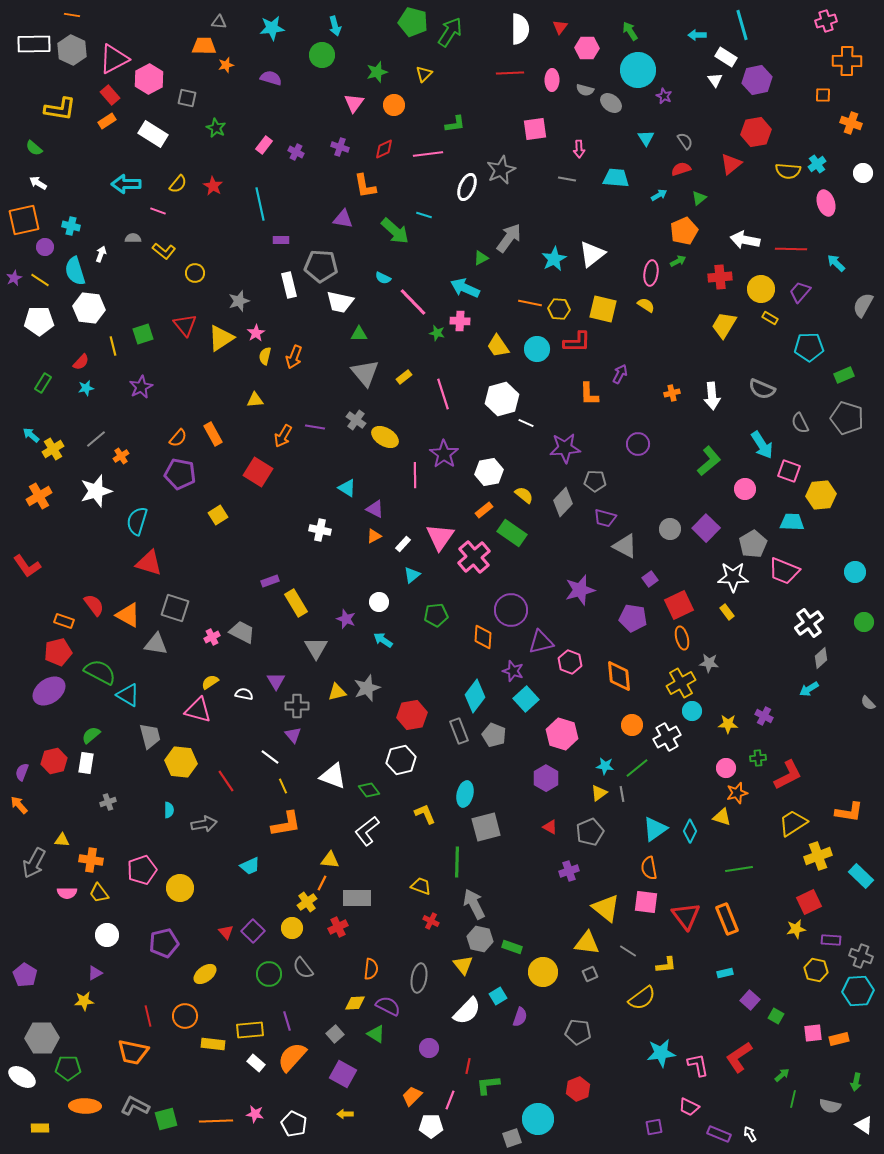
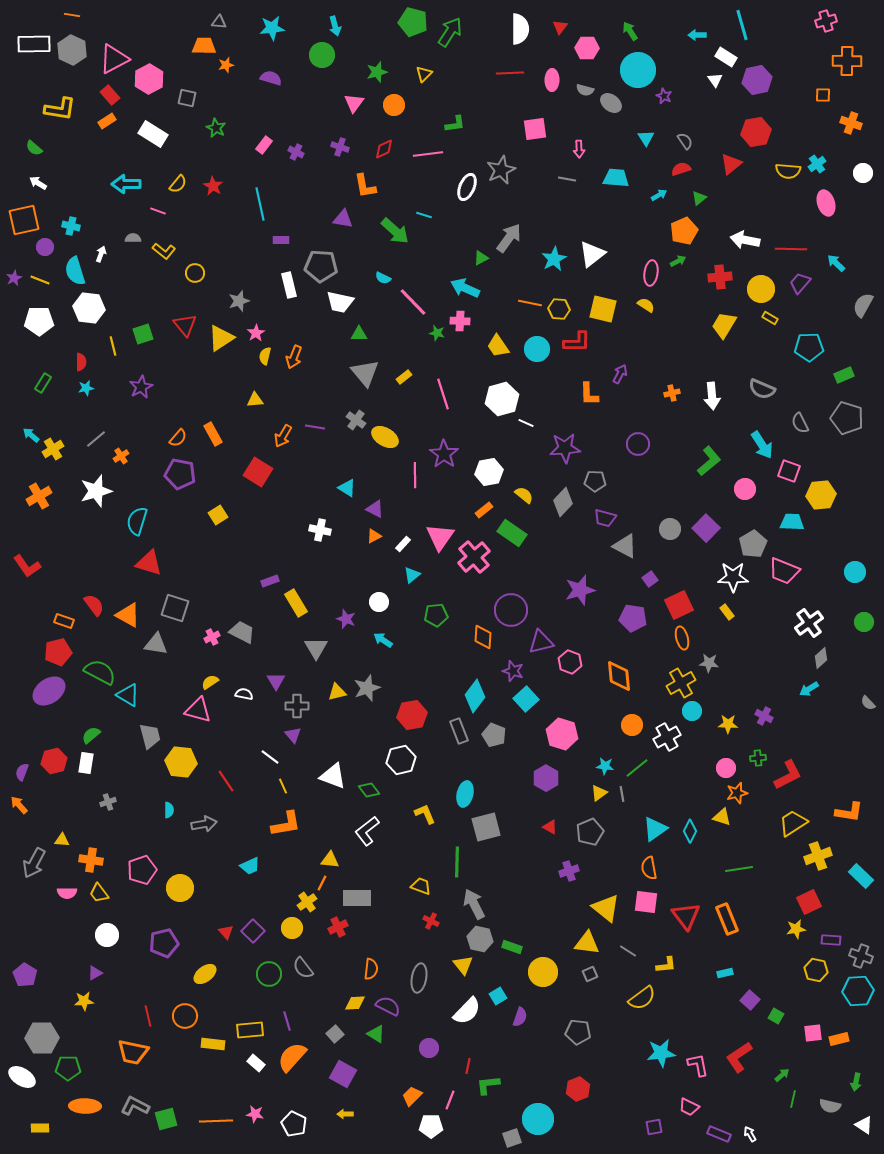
yellow line at (40, 280): rotated 12 degrees counterclockwise
purple trapezoid at (800, 292): moved 9 px up
red semicircle at (81, 362): rotated 42 degrees counterclockwise
